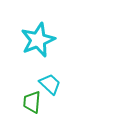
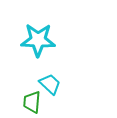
cyan star: rotated 24 degrees clockwise
